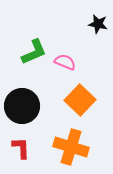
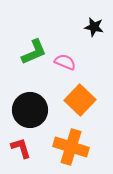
black star: moved 4 px left, 3 px down
black circle: moved 8 px right, 4 px down
red L-shape: rotated 15 degrees counterclockwise
